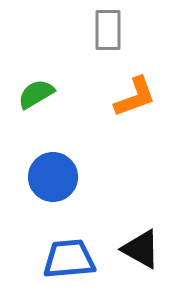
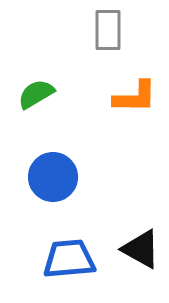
orange L-shape: rotated 21 degrees clockwise
